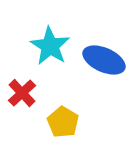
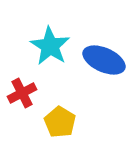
red cross: rotated 16 degrees clockwise
yellow pentagon: moved 3 px left
